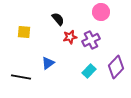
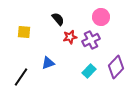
pink circle: moved 5 px down
blue triangle: rotated 16 degrees clockwise
black line: rotated 66 degrees counterclockwise
